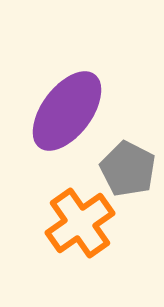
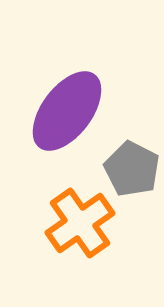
gray pentagon: moved 4 px right
